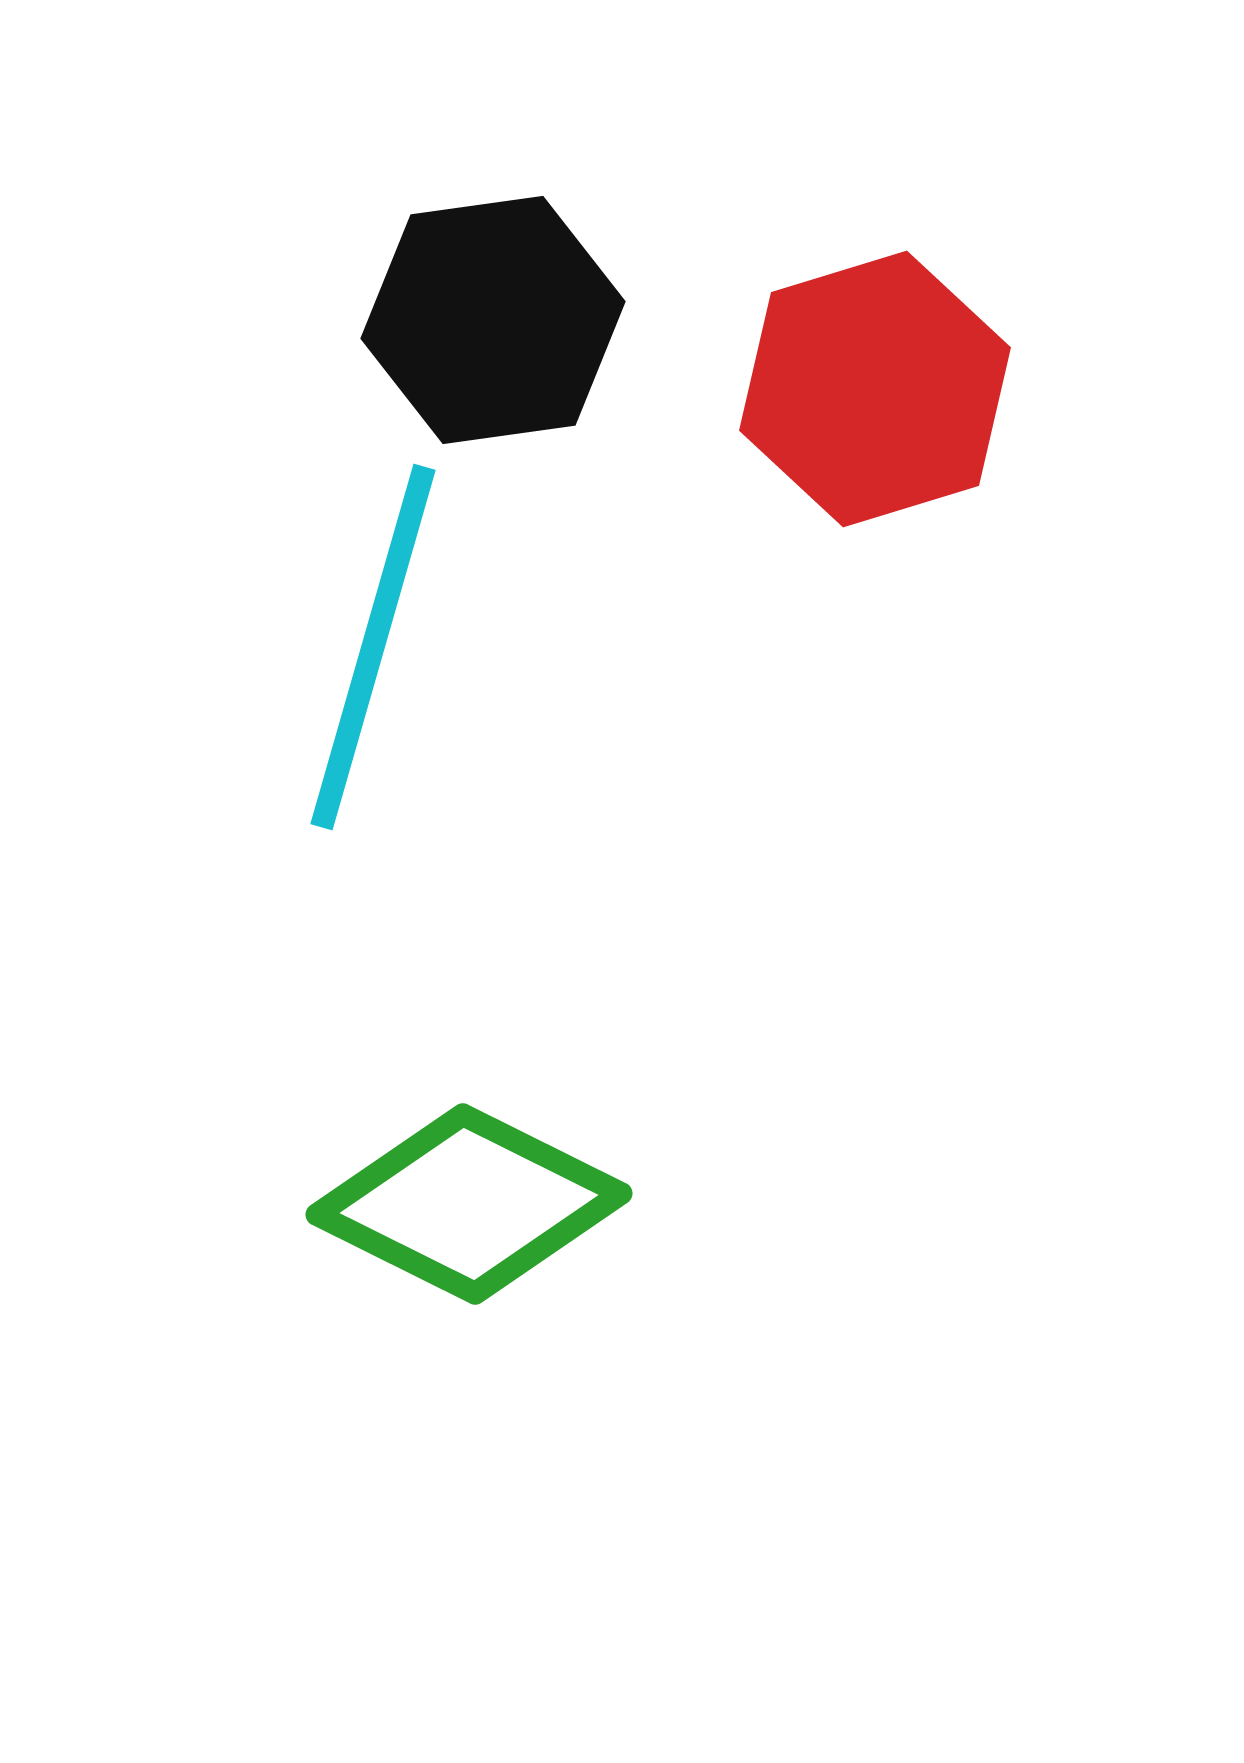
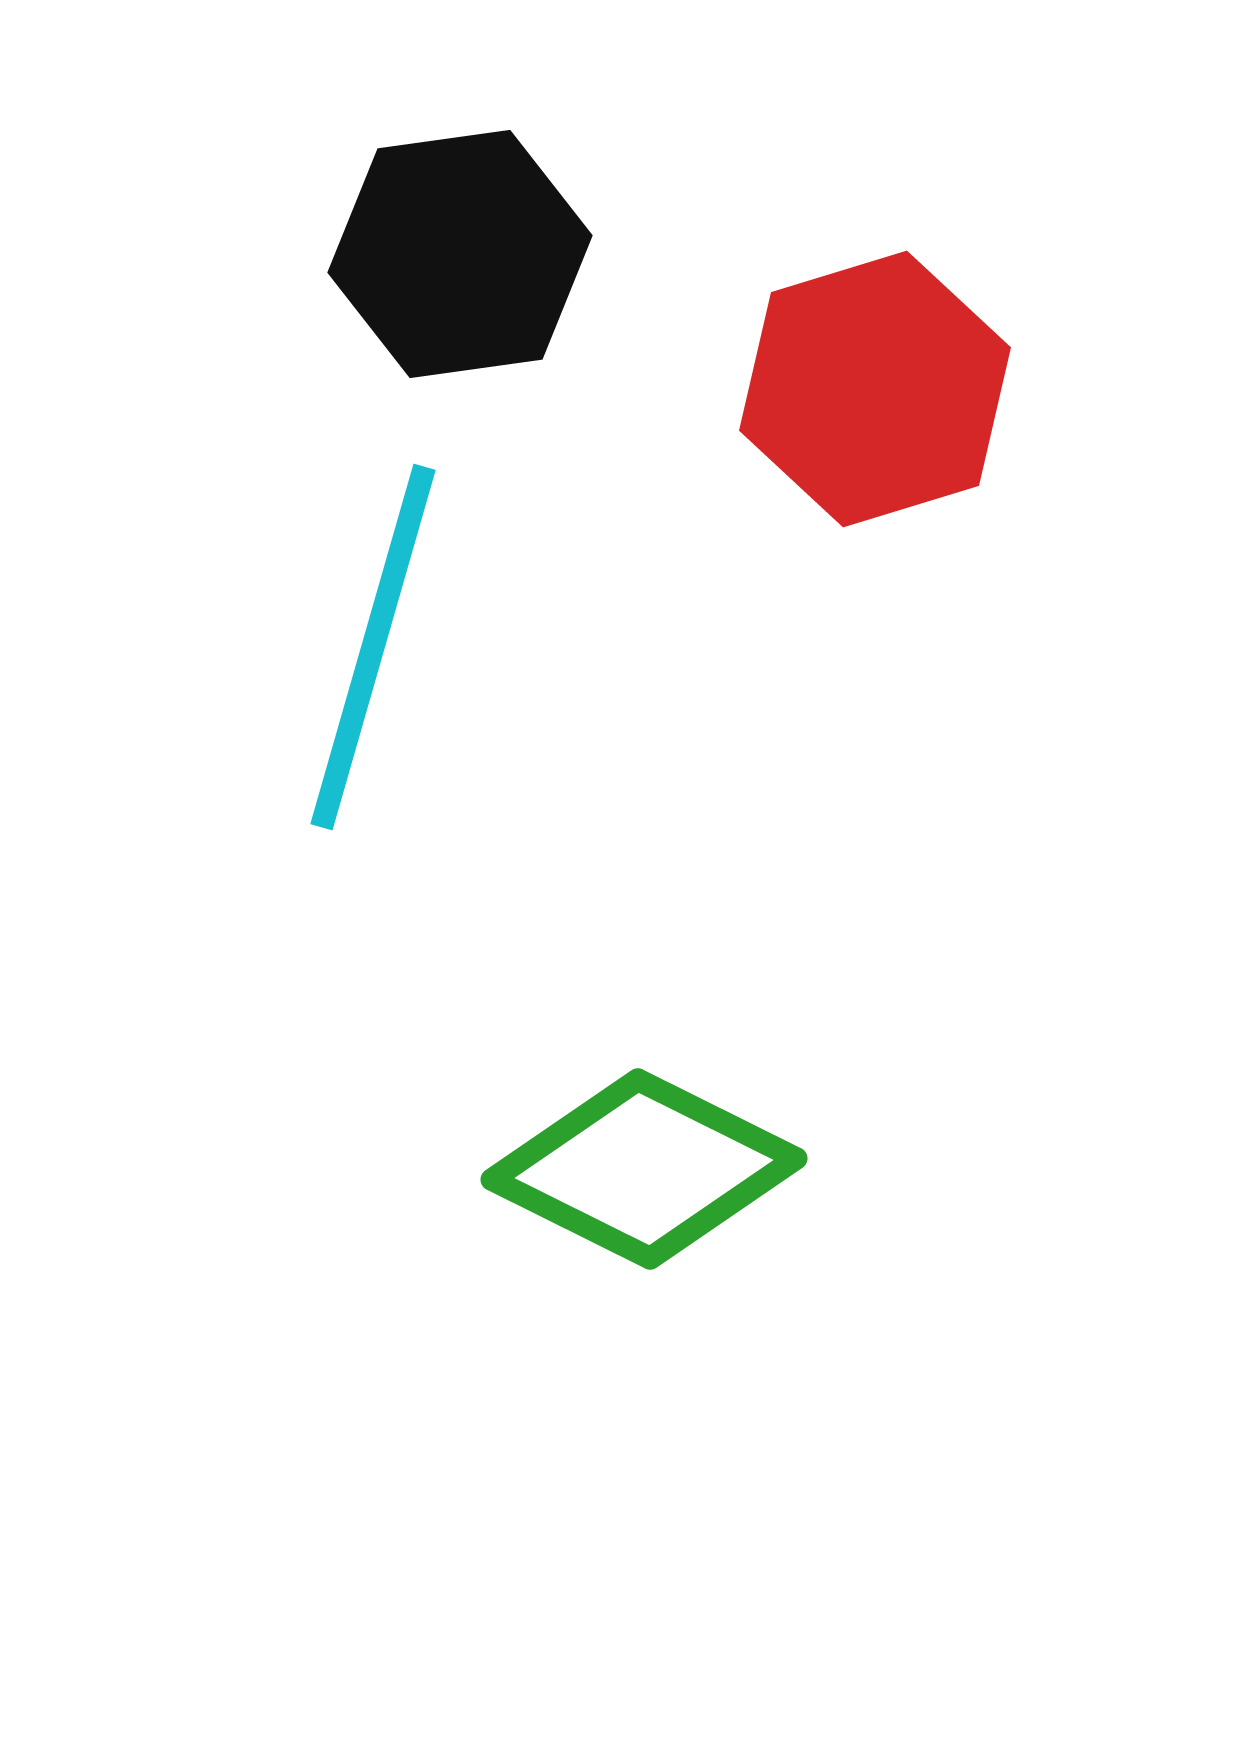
black hexagon: moved 33 px left, 66 px up
green diamond: moved 175 px right, 35 px up
